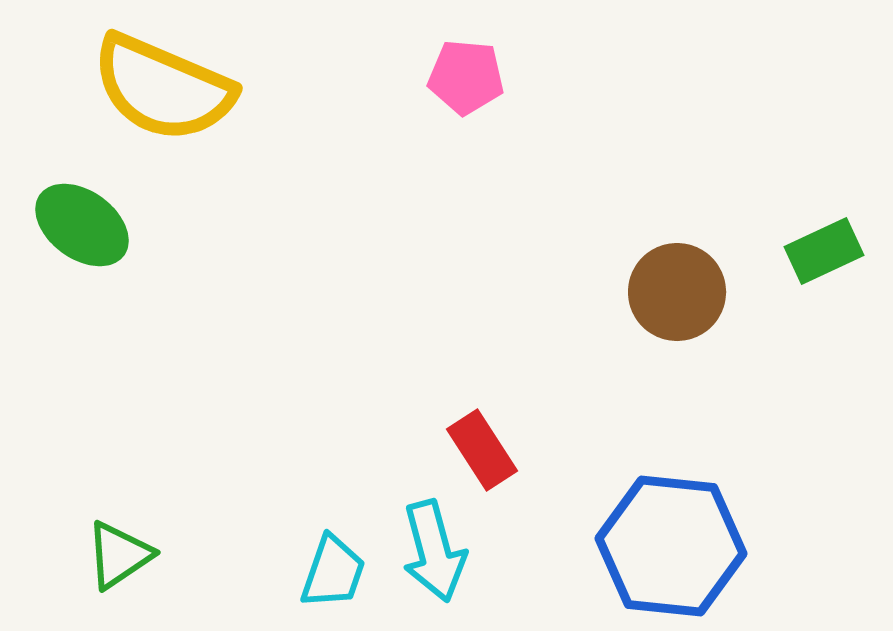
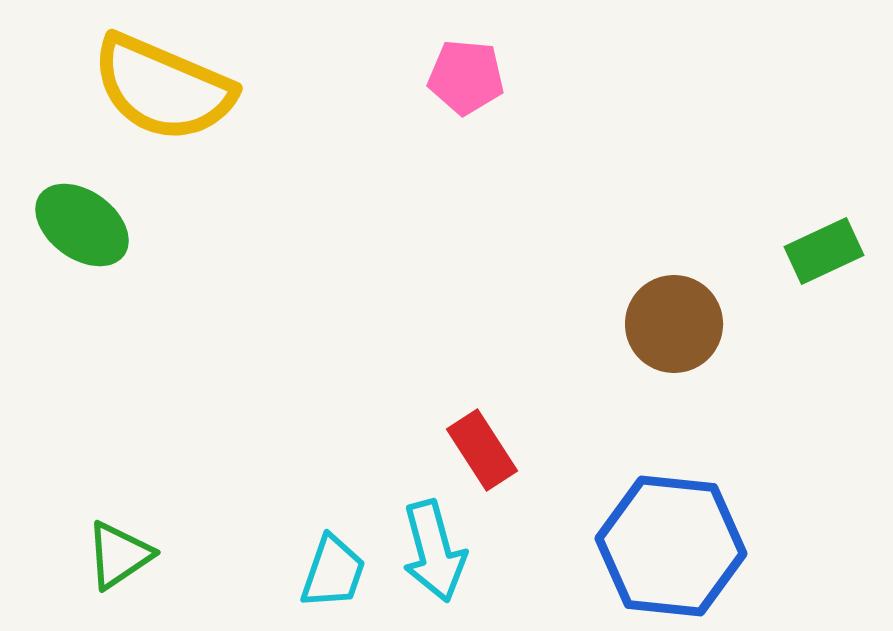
brown circle: moved 3 px left, 32 px down
